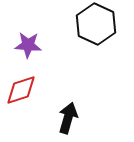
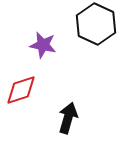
purple star: moved 15 px right; rotated 8 degrees clockwise
